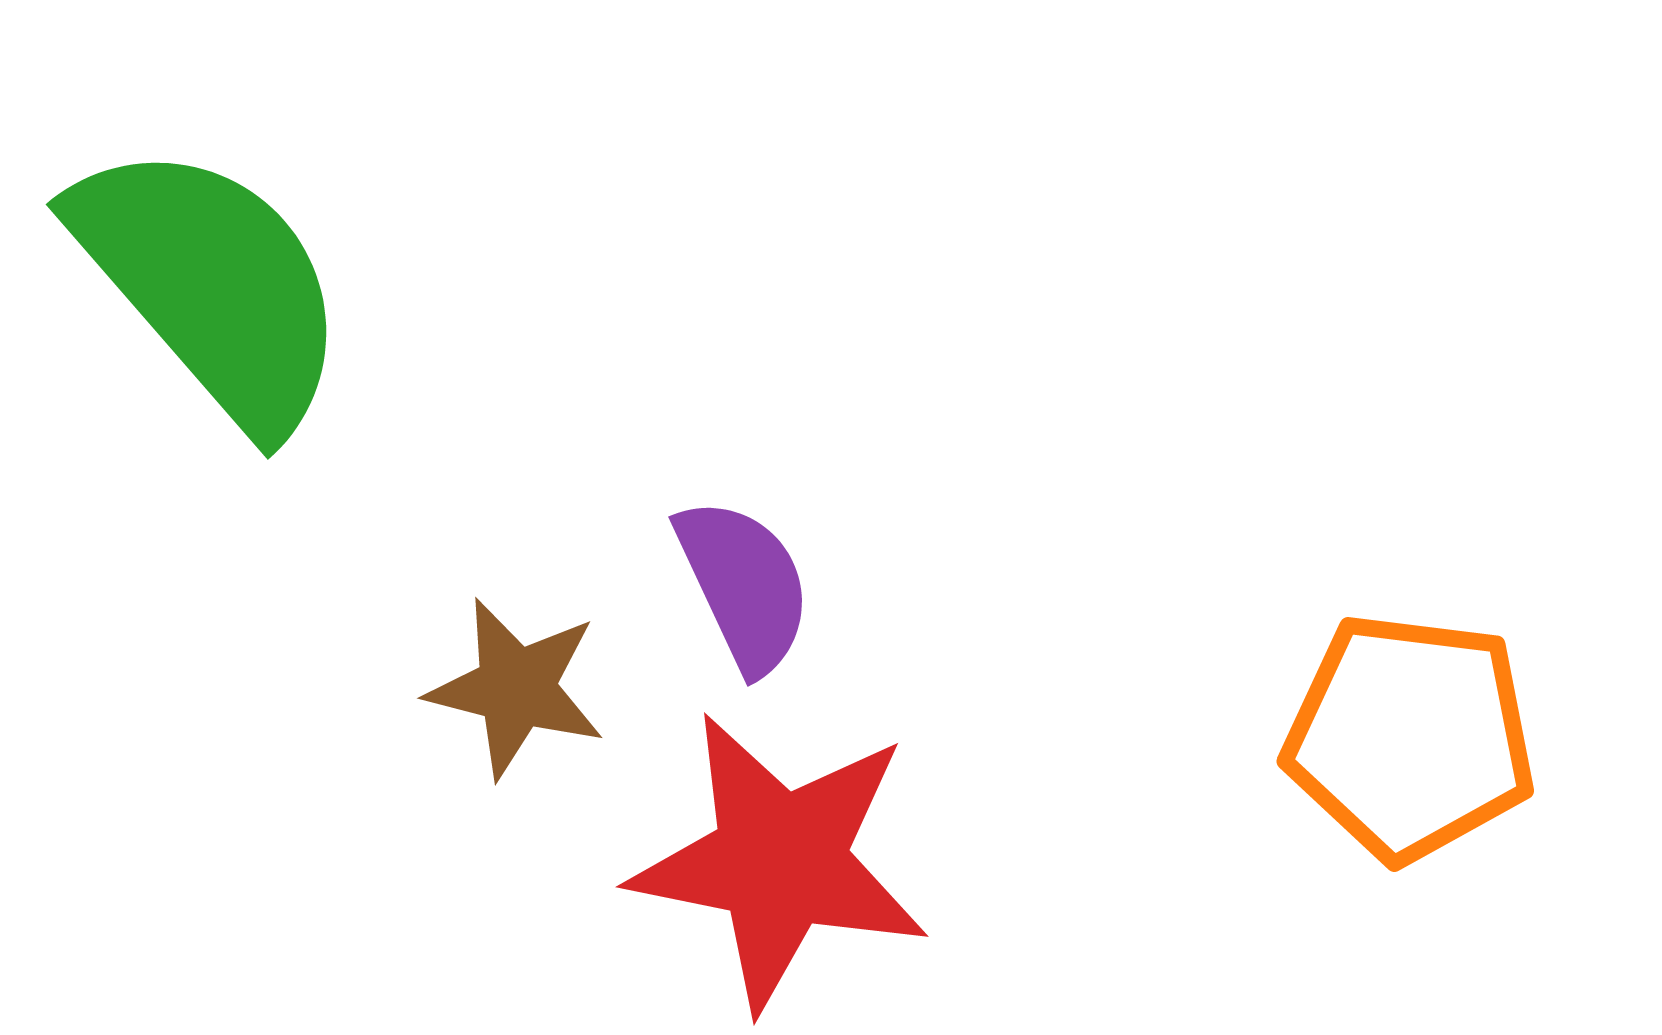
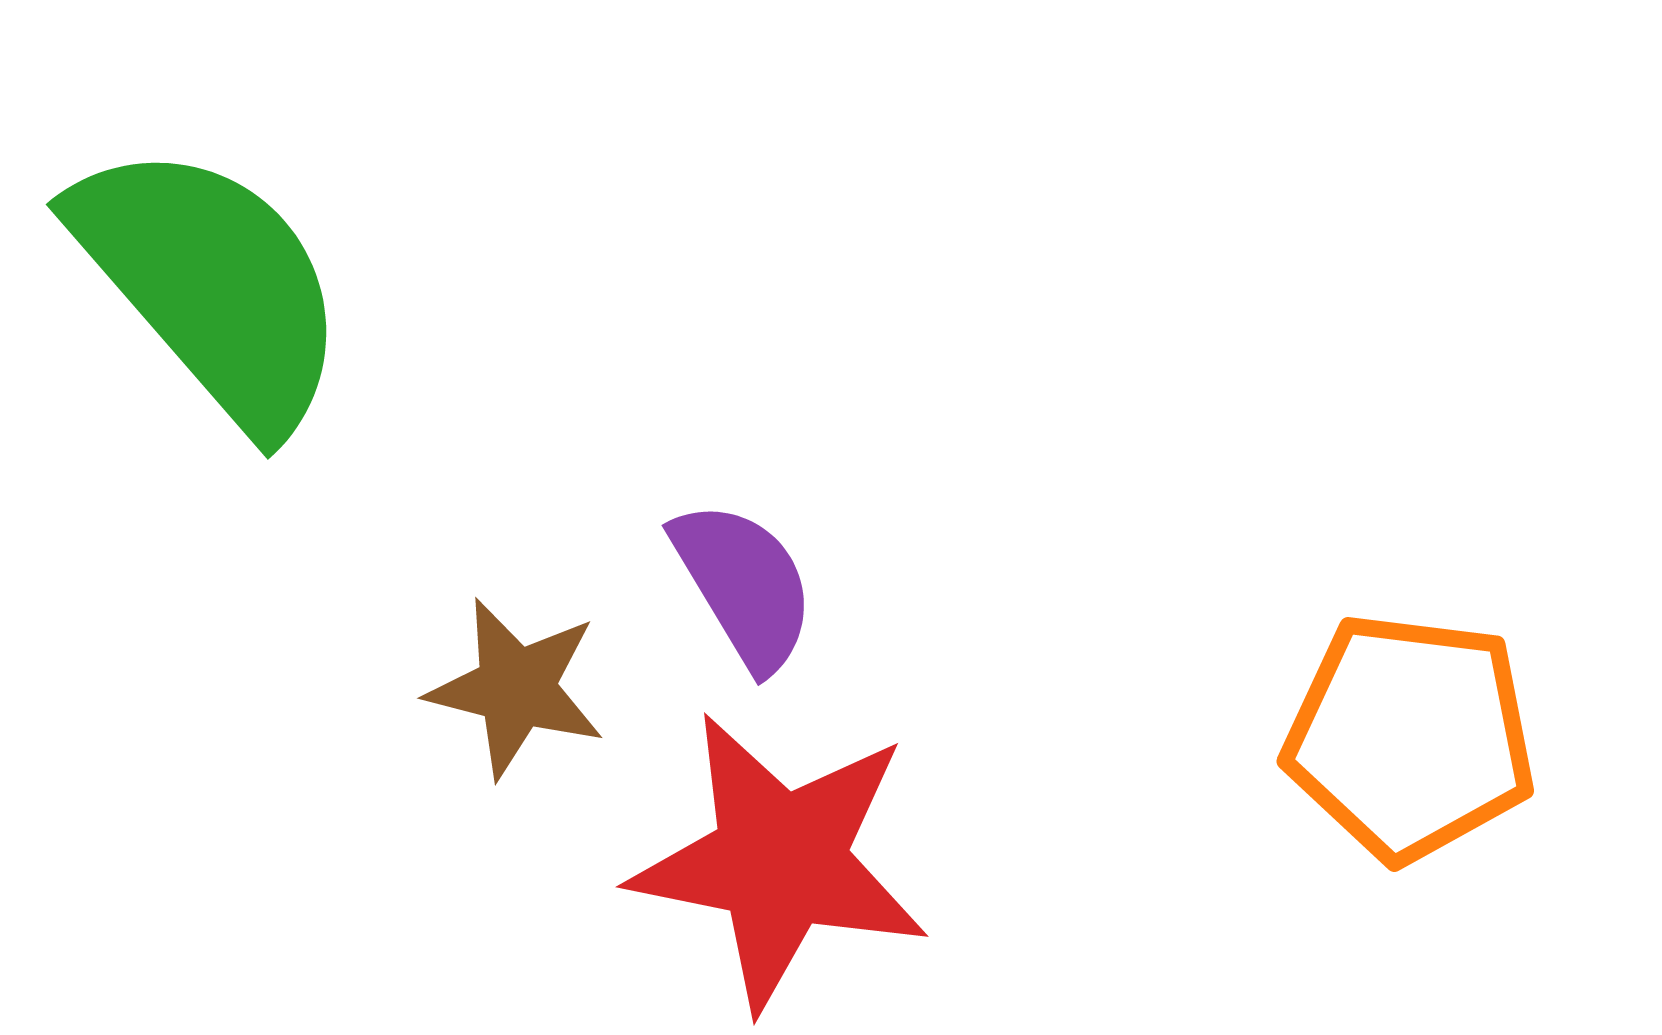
purple semicircle: rotated 6 degrees counterclockwise
